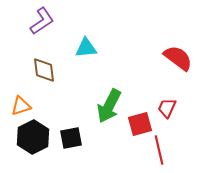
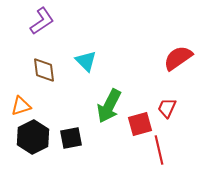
cyan triangle: moved 13 px down; rotated 50 degrees clockwise
red semicircle: rotated 72 degrees counterclockwise
